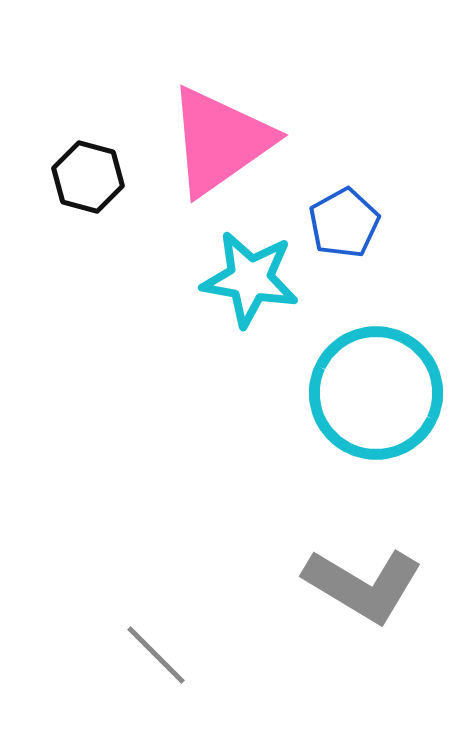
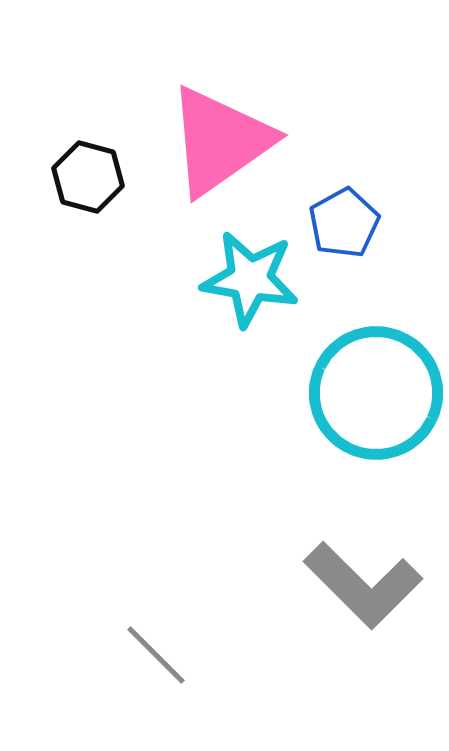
gray L-shape: rotated 14 degrees clockwise
